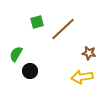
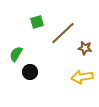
brown line: moved 4 px down
brown star: moved 4 px left, 5 px up
black circle: moved 1 px down
